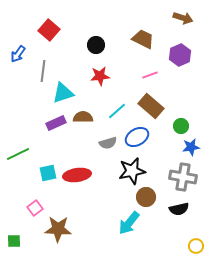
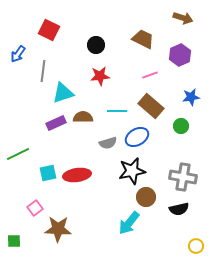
red square: rotated 15 degrees counterclockwise
cyan line: rotated 42 degrees clockwise
blue star: moved 50 px up
